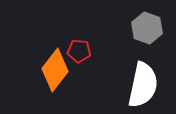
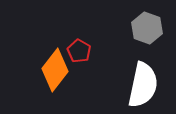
red pentagon: rotated 25 degrees clockwise
